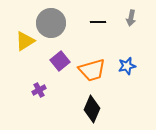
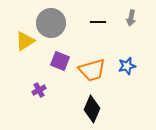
purple square: rotated 30 degrees counterclockwise
